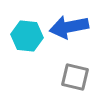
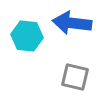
blue arrow: moved 3 px right, 4 px up; rotated 18 degrees clockwise
